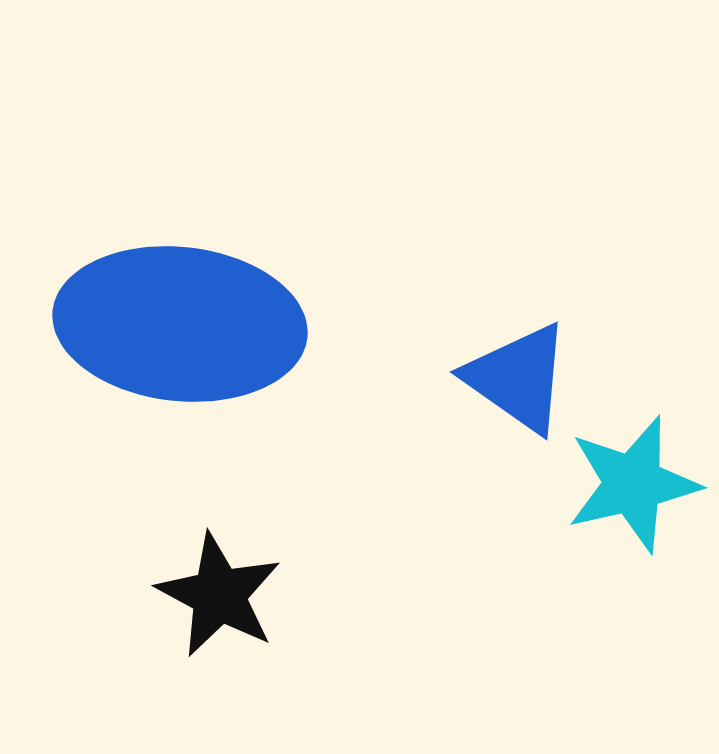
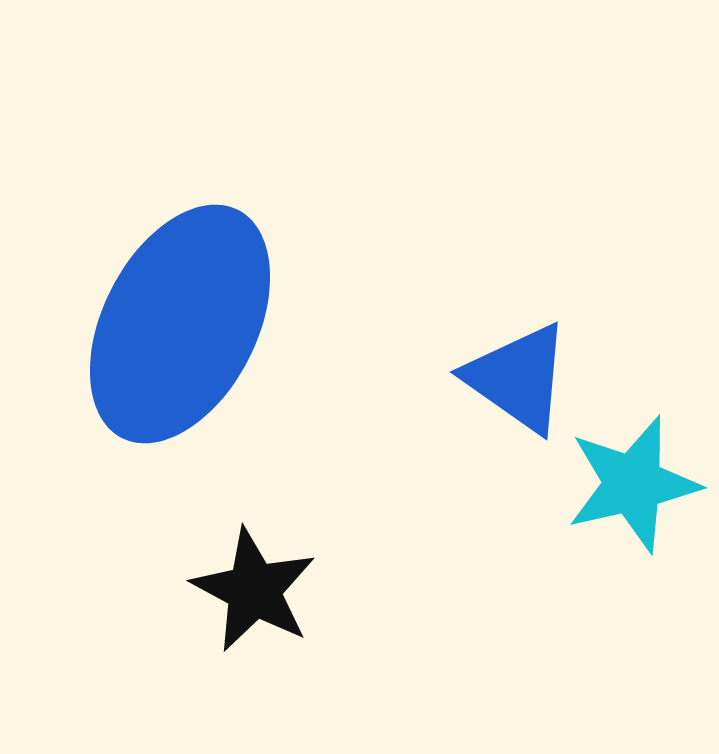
blue ellipse: rotated 69 degrees counterclockwise
black star: moved 35 px right, 5 px up
